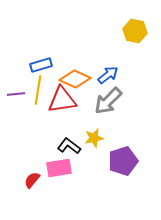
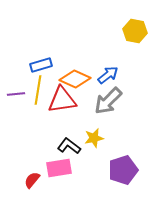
purple pentagon: moved 9 px down
